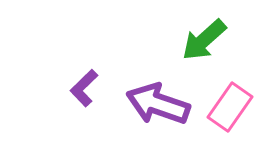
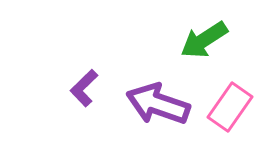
green arrow: rotated 9 degrees clockwise
